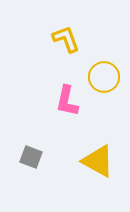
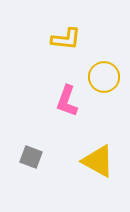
yellow L-shape: rotated 116 degrees clockwise
pink L-shape: rotated 8 degrees clockwise
